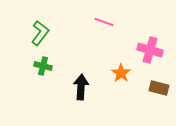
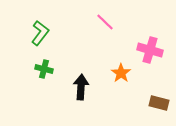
pink line: moved 1 px right; rotated 24 degrees clockwise
green cross: moved 1 px right, 3 px down
brown rectangle: moved 15 px down
